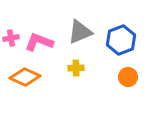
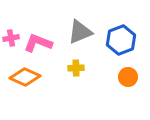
pink L-shape: moved 1 px left, 1 px down
